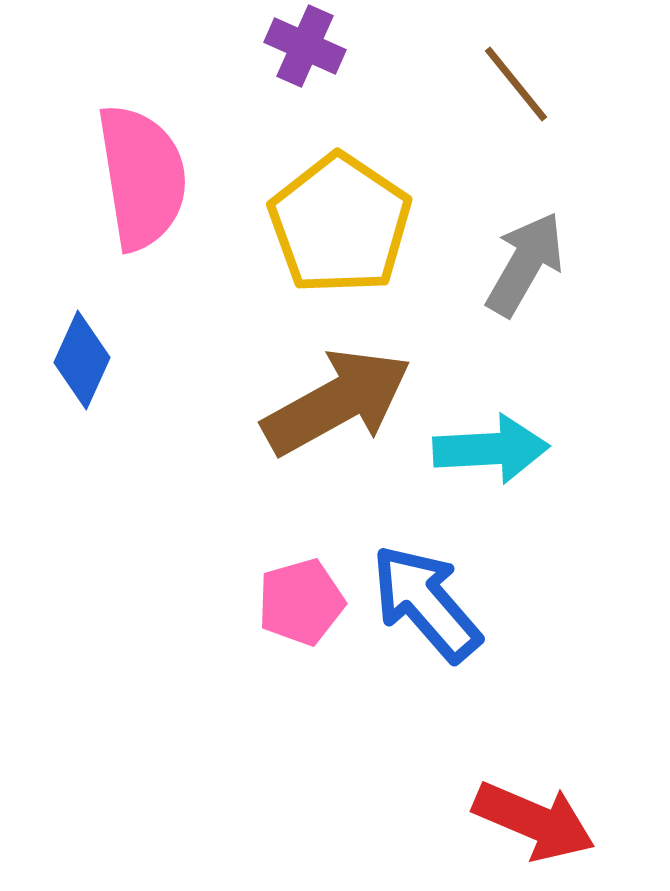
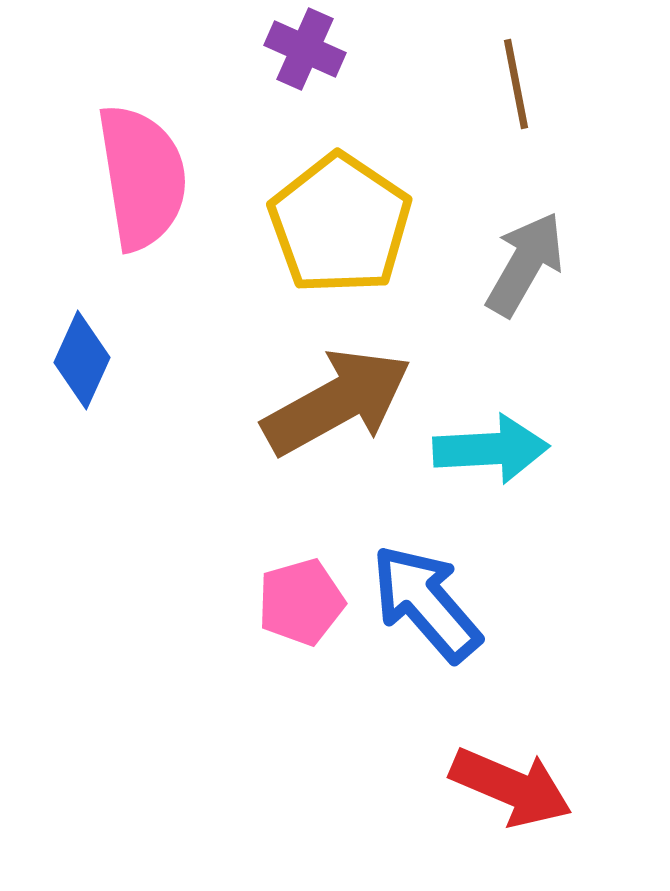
purple cross: moved 3 px down
brown line: rotated 28 degrees clockwise
red arrow: moved 23 px left, 34 px up
